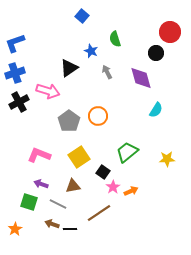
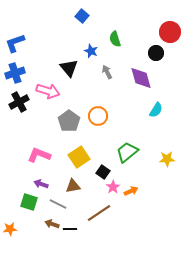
black triangle: rotated 36 degrees counterclockwise
orange star: moved 5 px left; rotated 24 degrees clockwise
